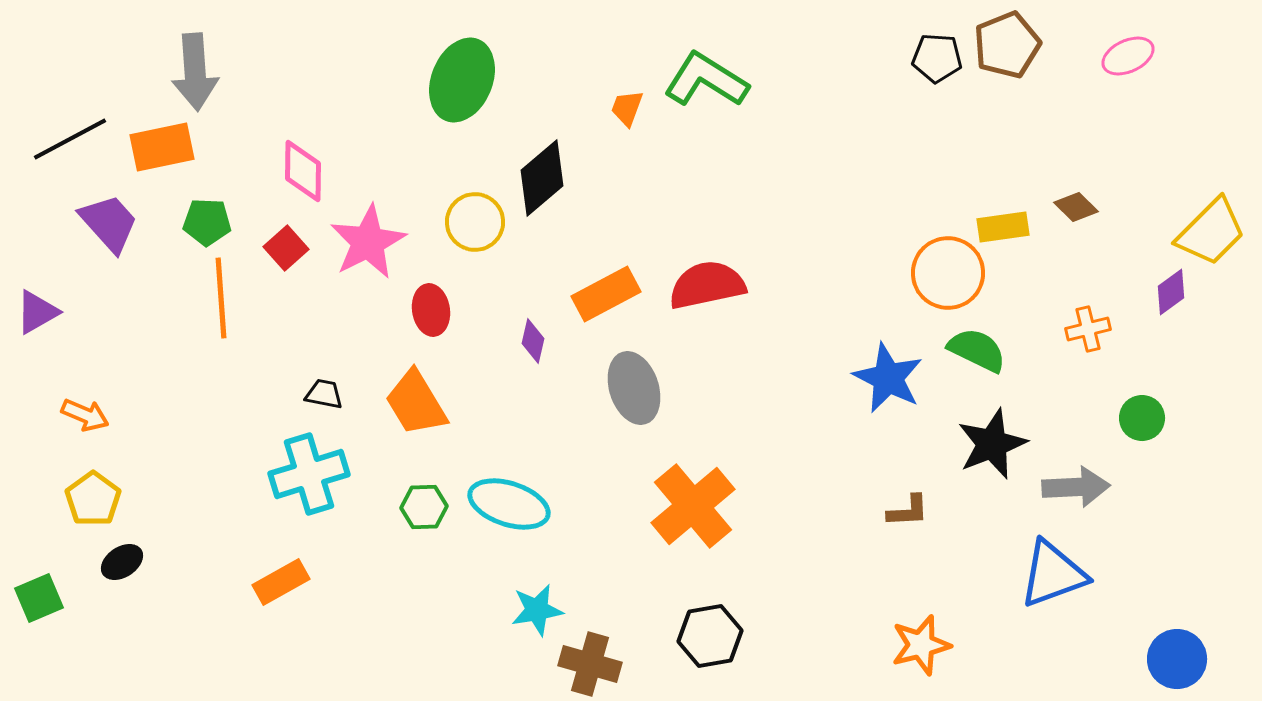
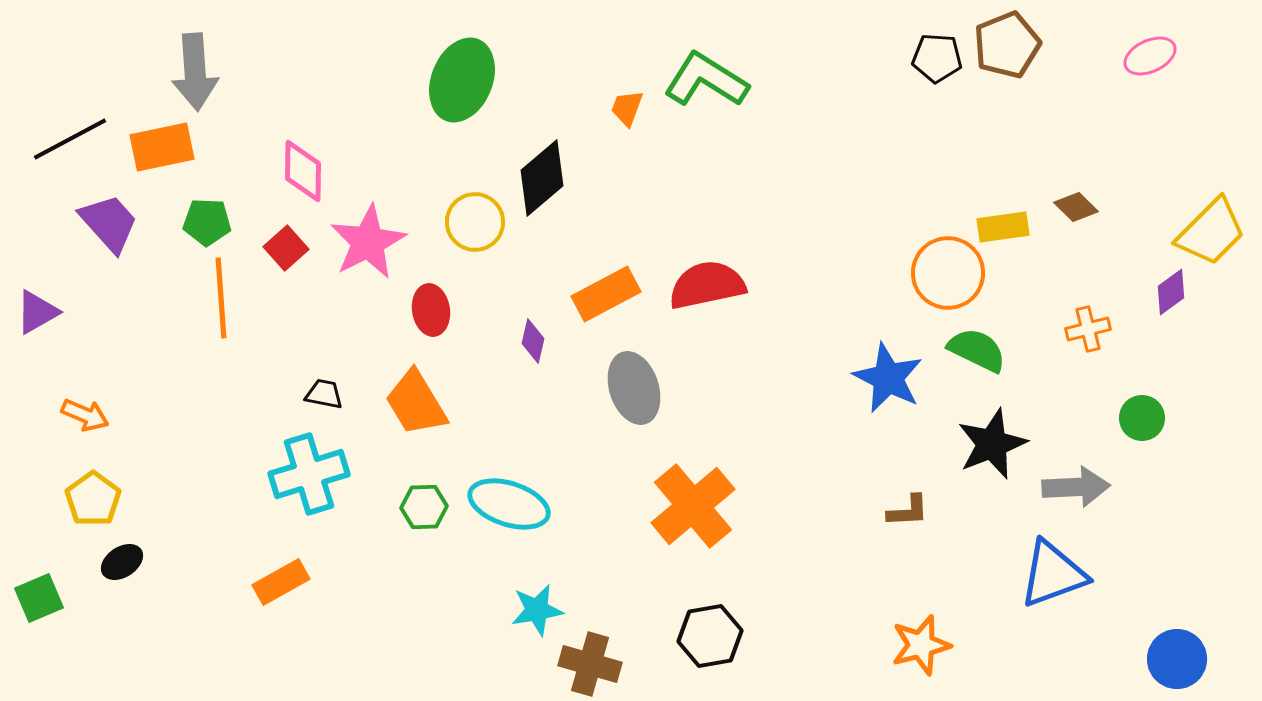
pink ellipse at (1128, 56): moved 22 px right
